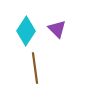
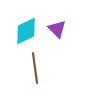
cyan diamond: rotated 32 degrees clockwise
